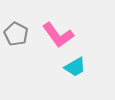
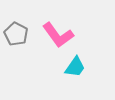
cyan trapezoid: rotated 25 degrees counterclockwise
